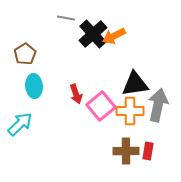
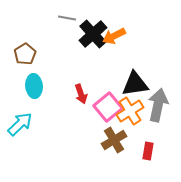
gray line: moved 1 px right
red arrow: moved 5 px right
pink square: moved 7 px right, 1 px down
orange cross: rotated 32 degrees counterclockwise
brown cross: moved 12 px left, 11 px up; rotated 30 degrees counterclockwise
